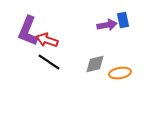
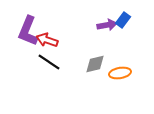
blue rectangle: rotated 49 degrees clockwise
